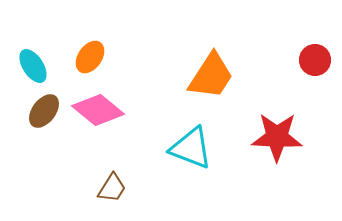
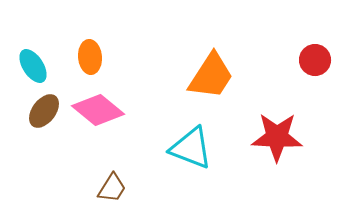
orange ellipse: rotated 40 degrees counterclockwise
